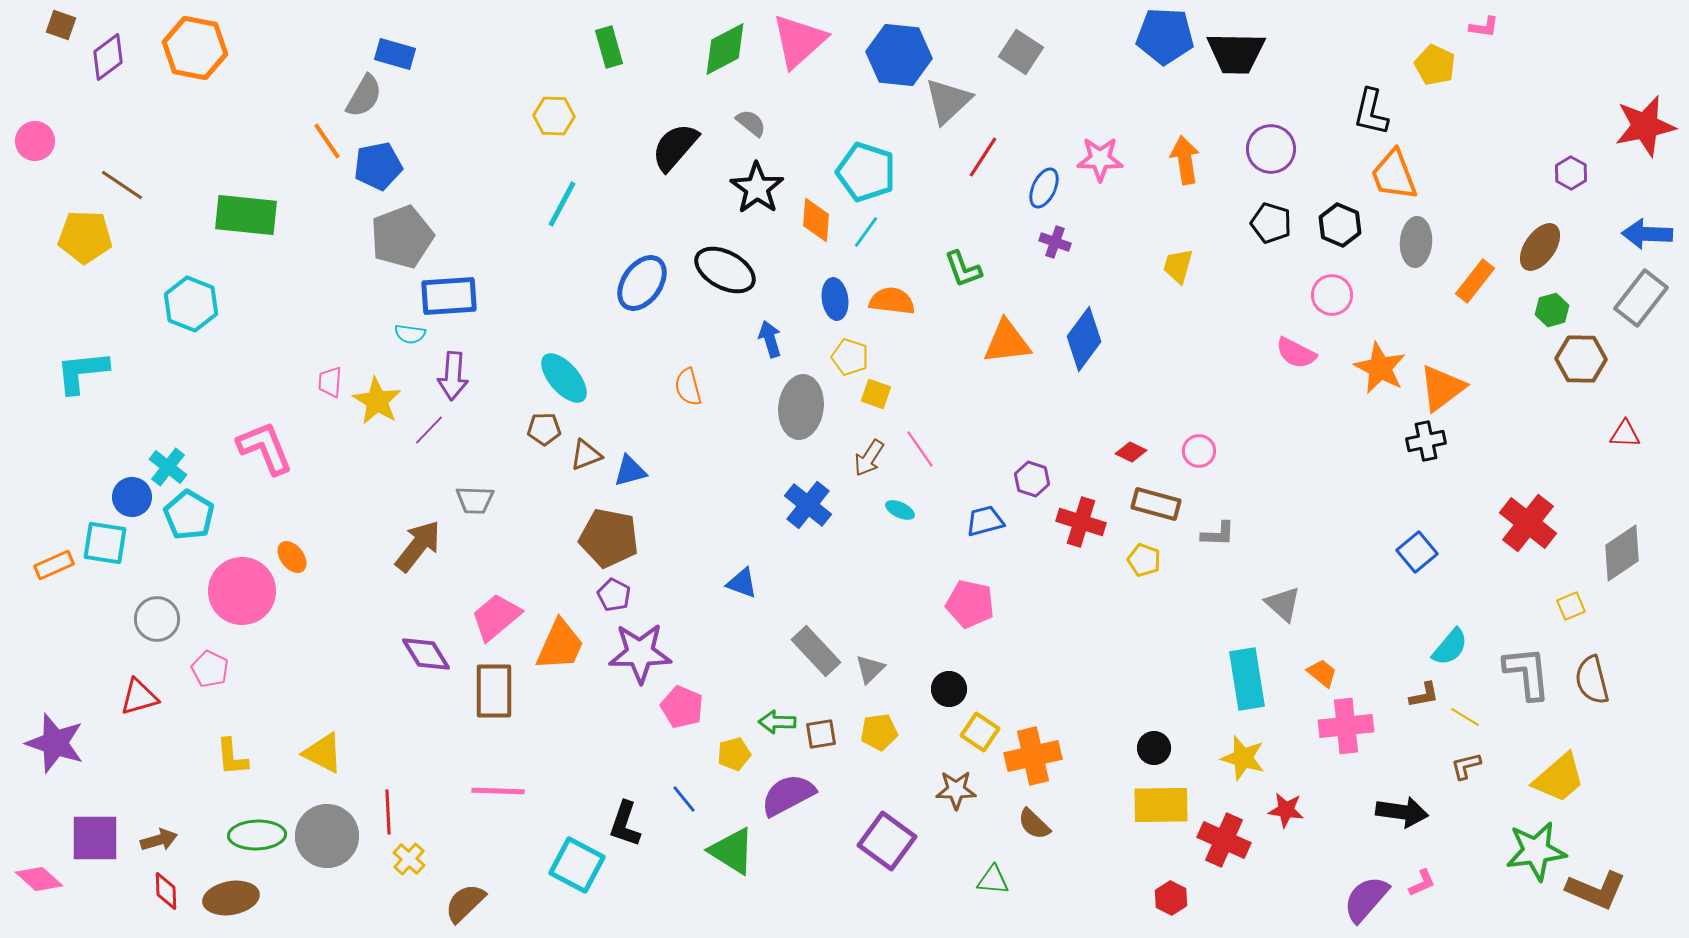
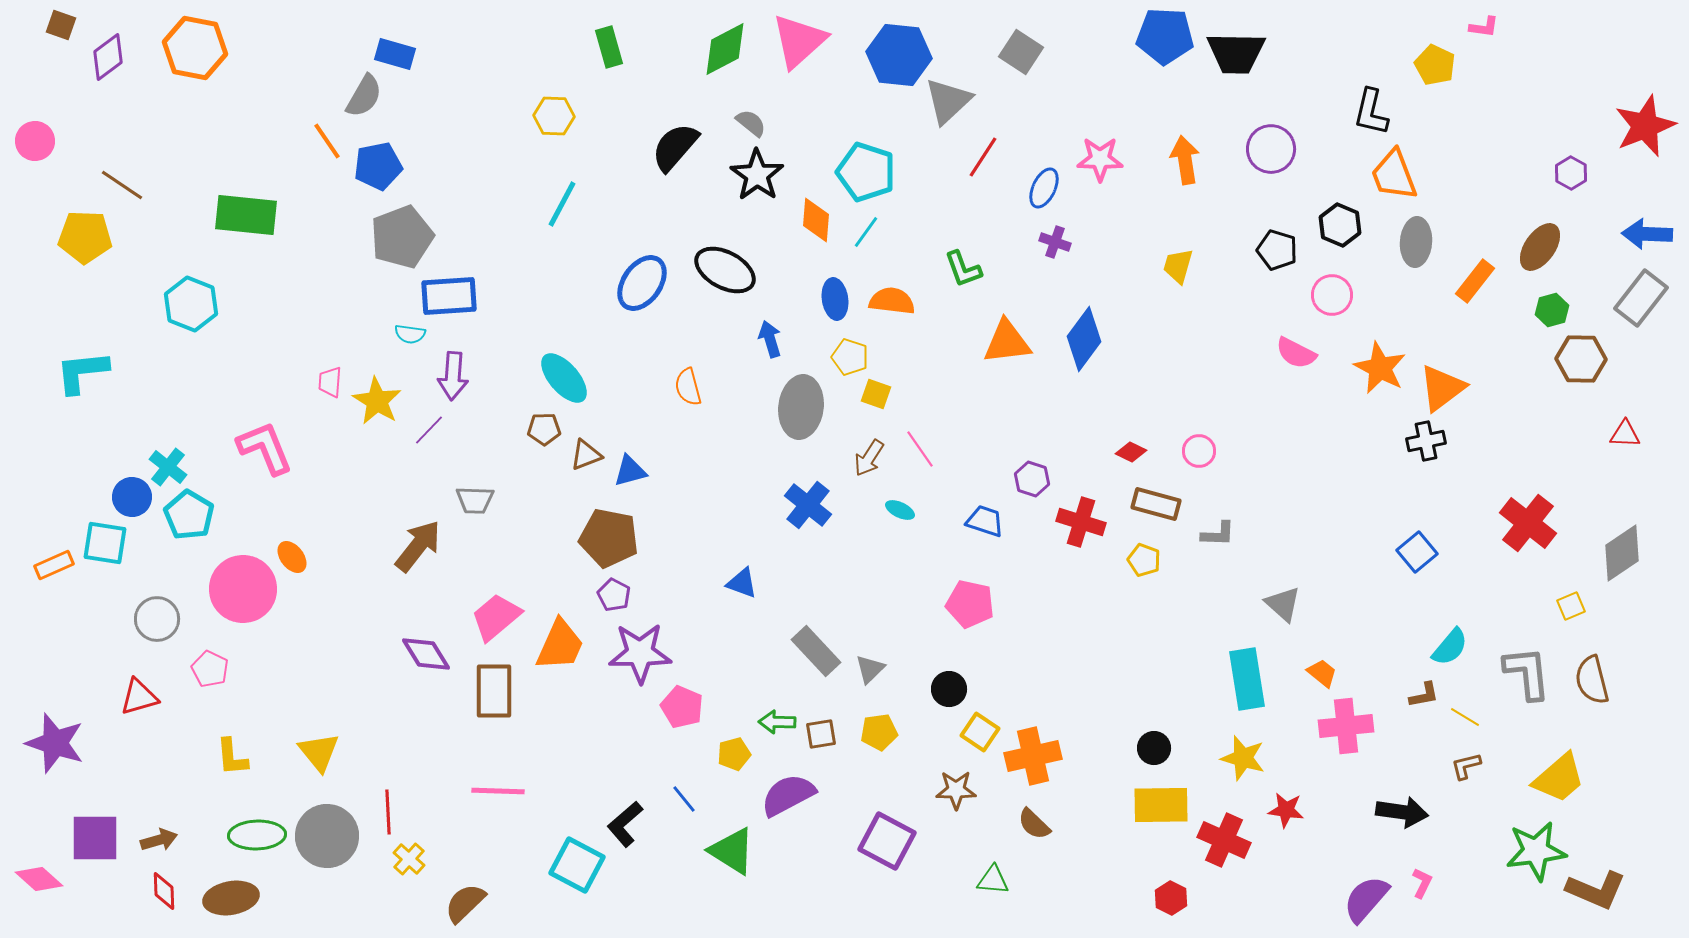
red star at (1645, 126): rotated 10 degrees counterclockwise
black star at (757, 188): moved 13 px up
black pentagon at (1271, 223): moved 6 px right, 27 px down
blue trapezoid at (985, 521): rotated 33 degrees clockwise
pink circle at (242, 591): moved 1 px right, 2 px up
yellow triangle at (323, 753): moved 4 px left, 1 px up; rotated 24 degrees clockwise
black L-shape at (625, 824): rotated 30 degrees clockwise
purple square at (887, 841): rotated 8 degrees counterclockwise
pink L-shape at (1422, 883): rotated 40 degrees counterclockwise
red diamond at (166, 891): moved 2 px left
